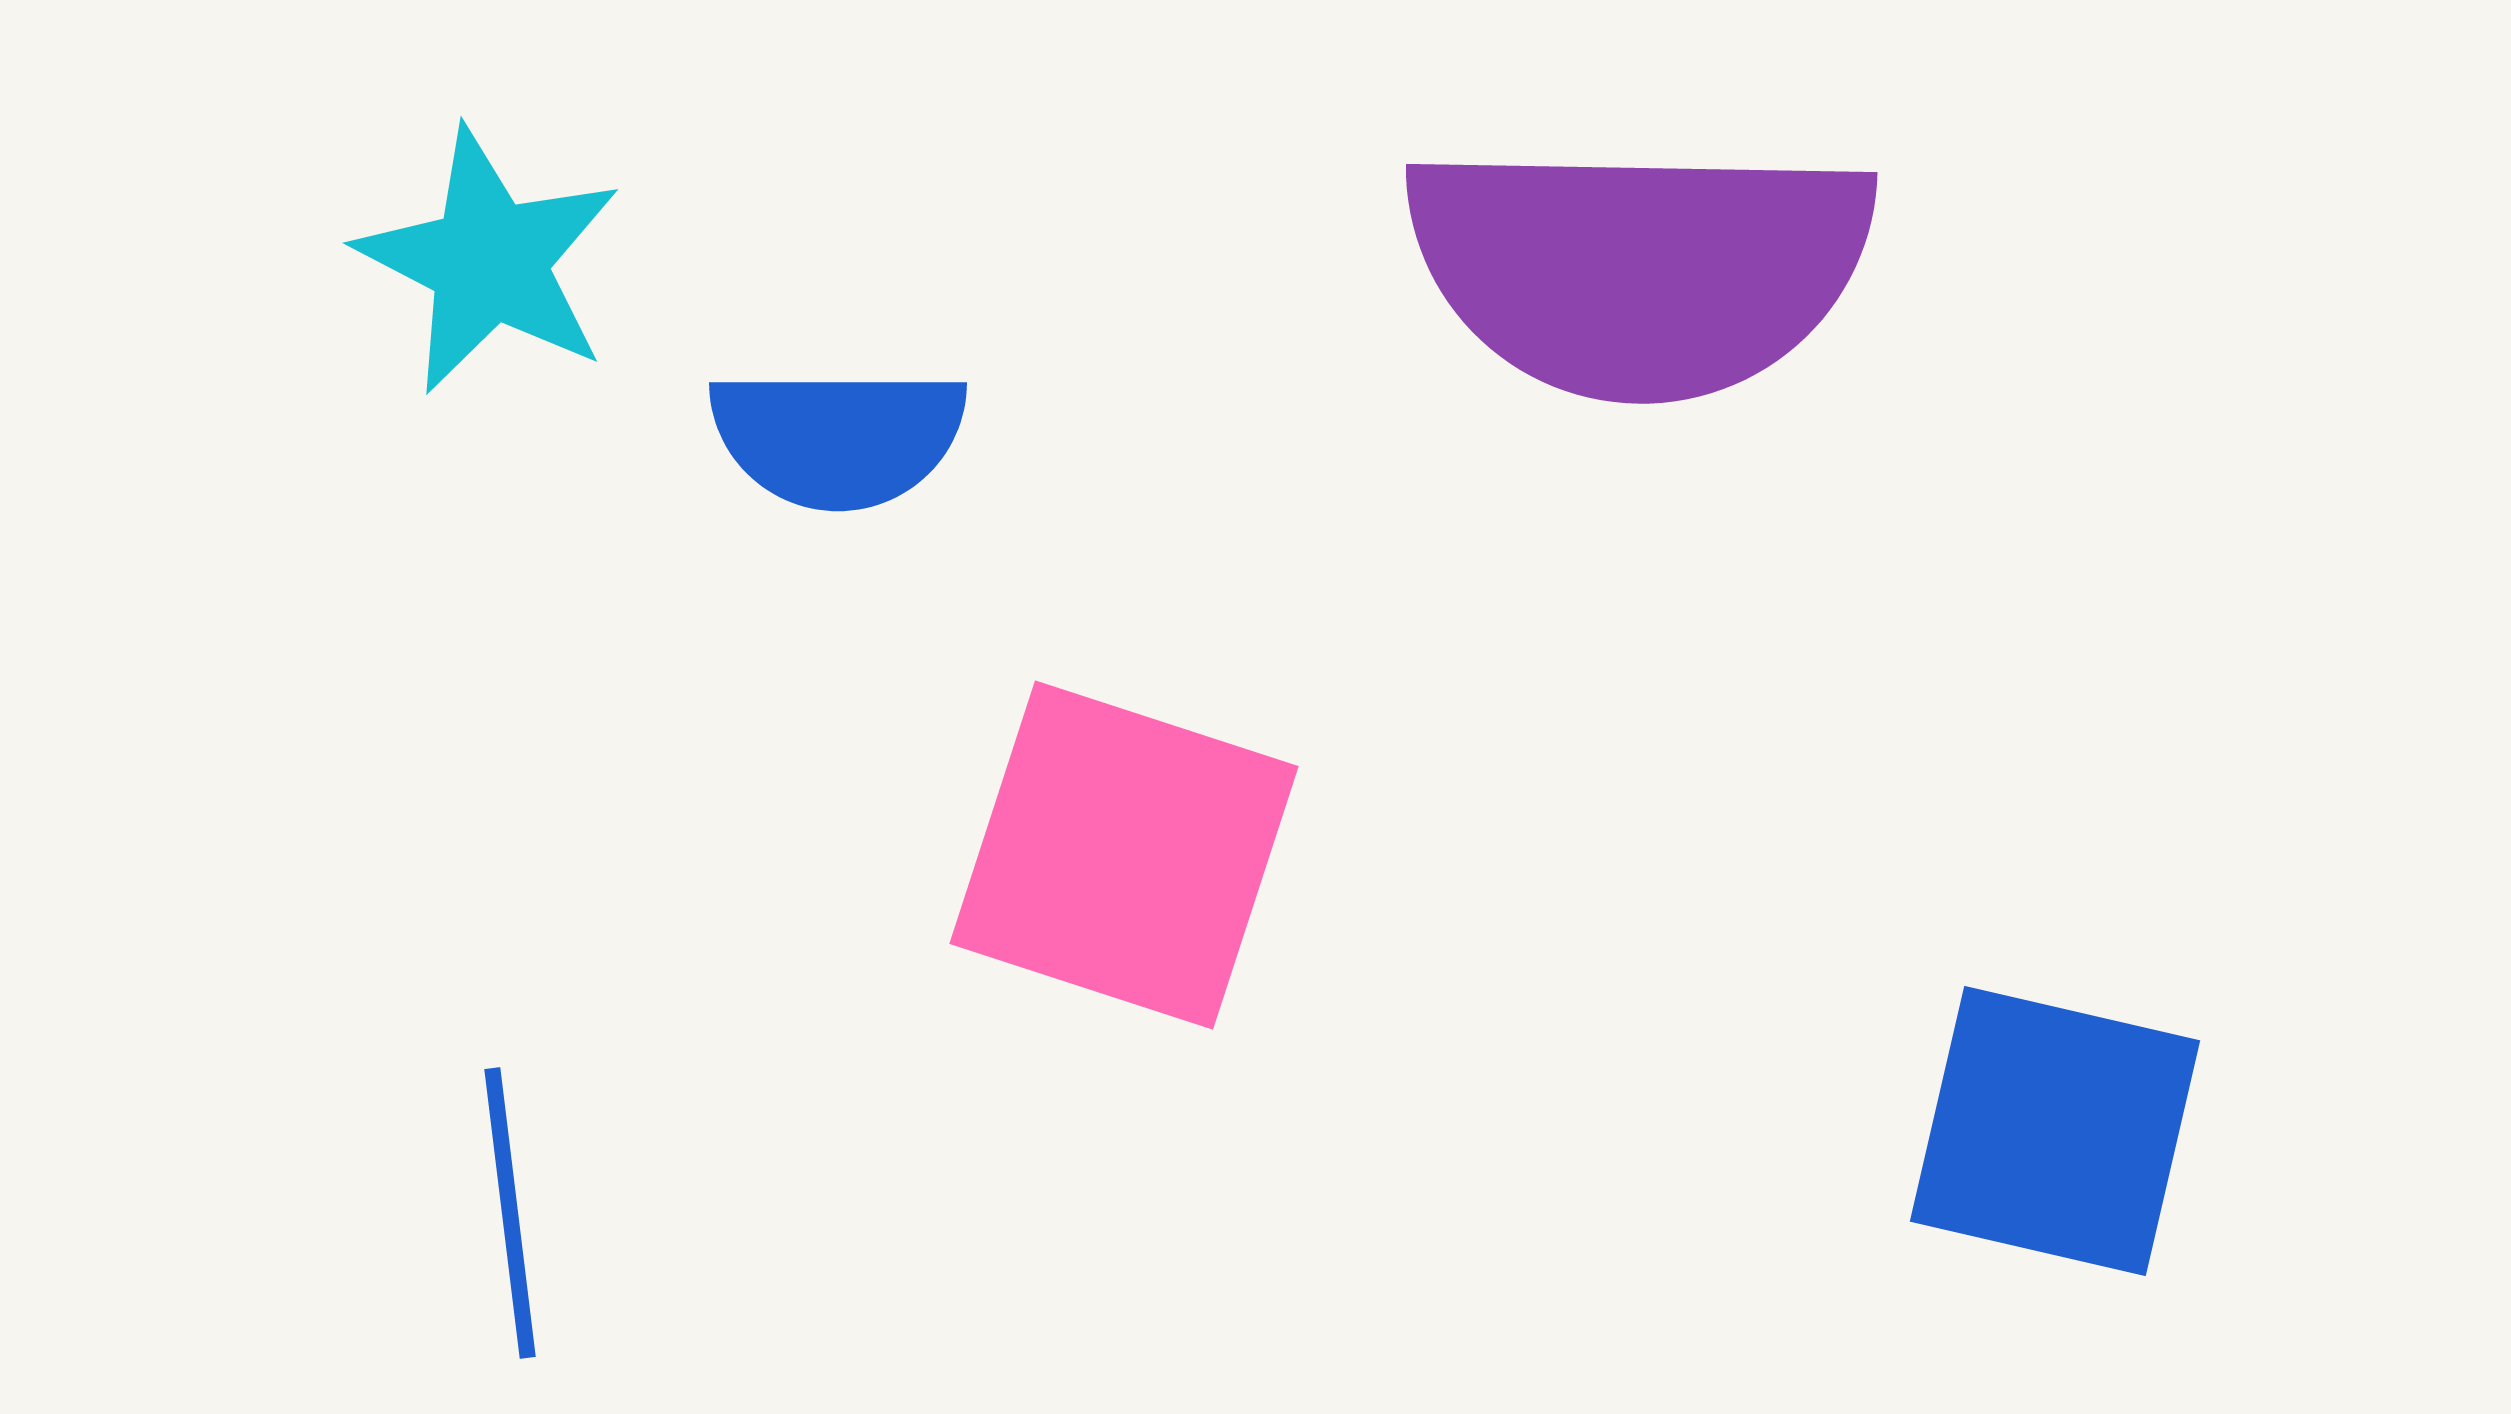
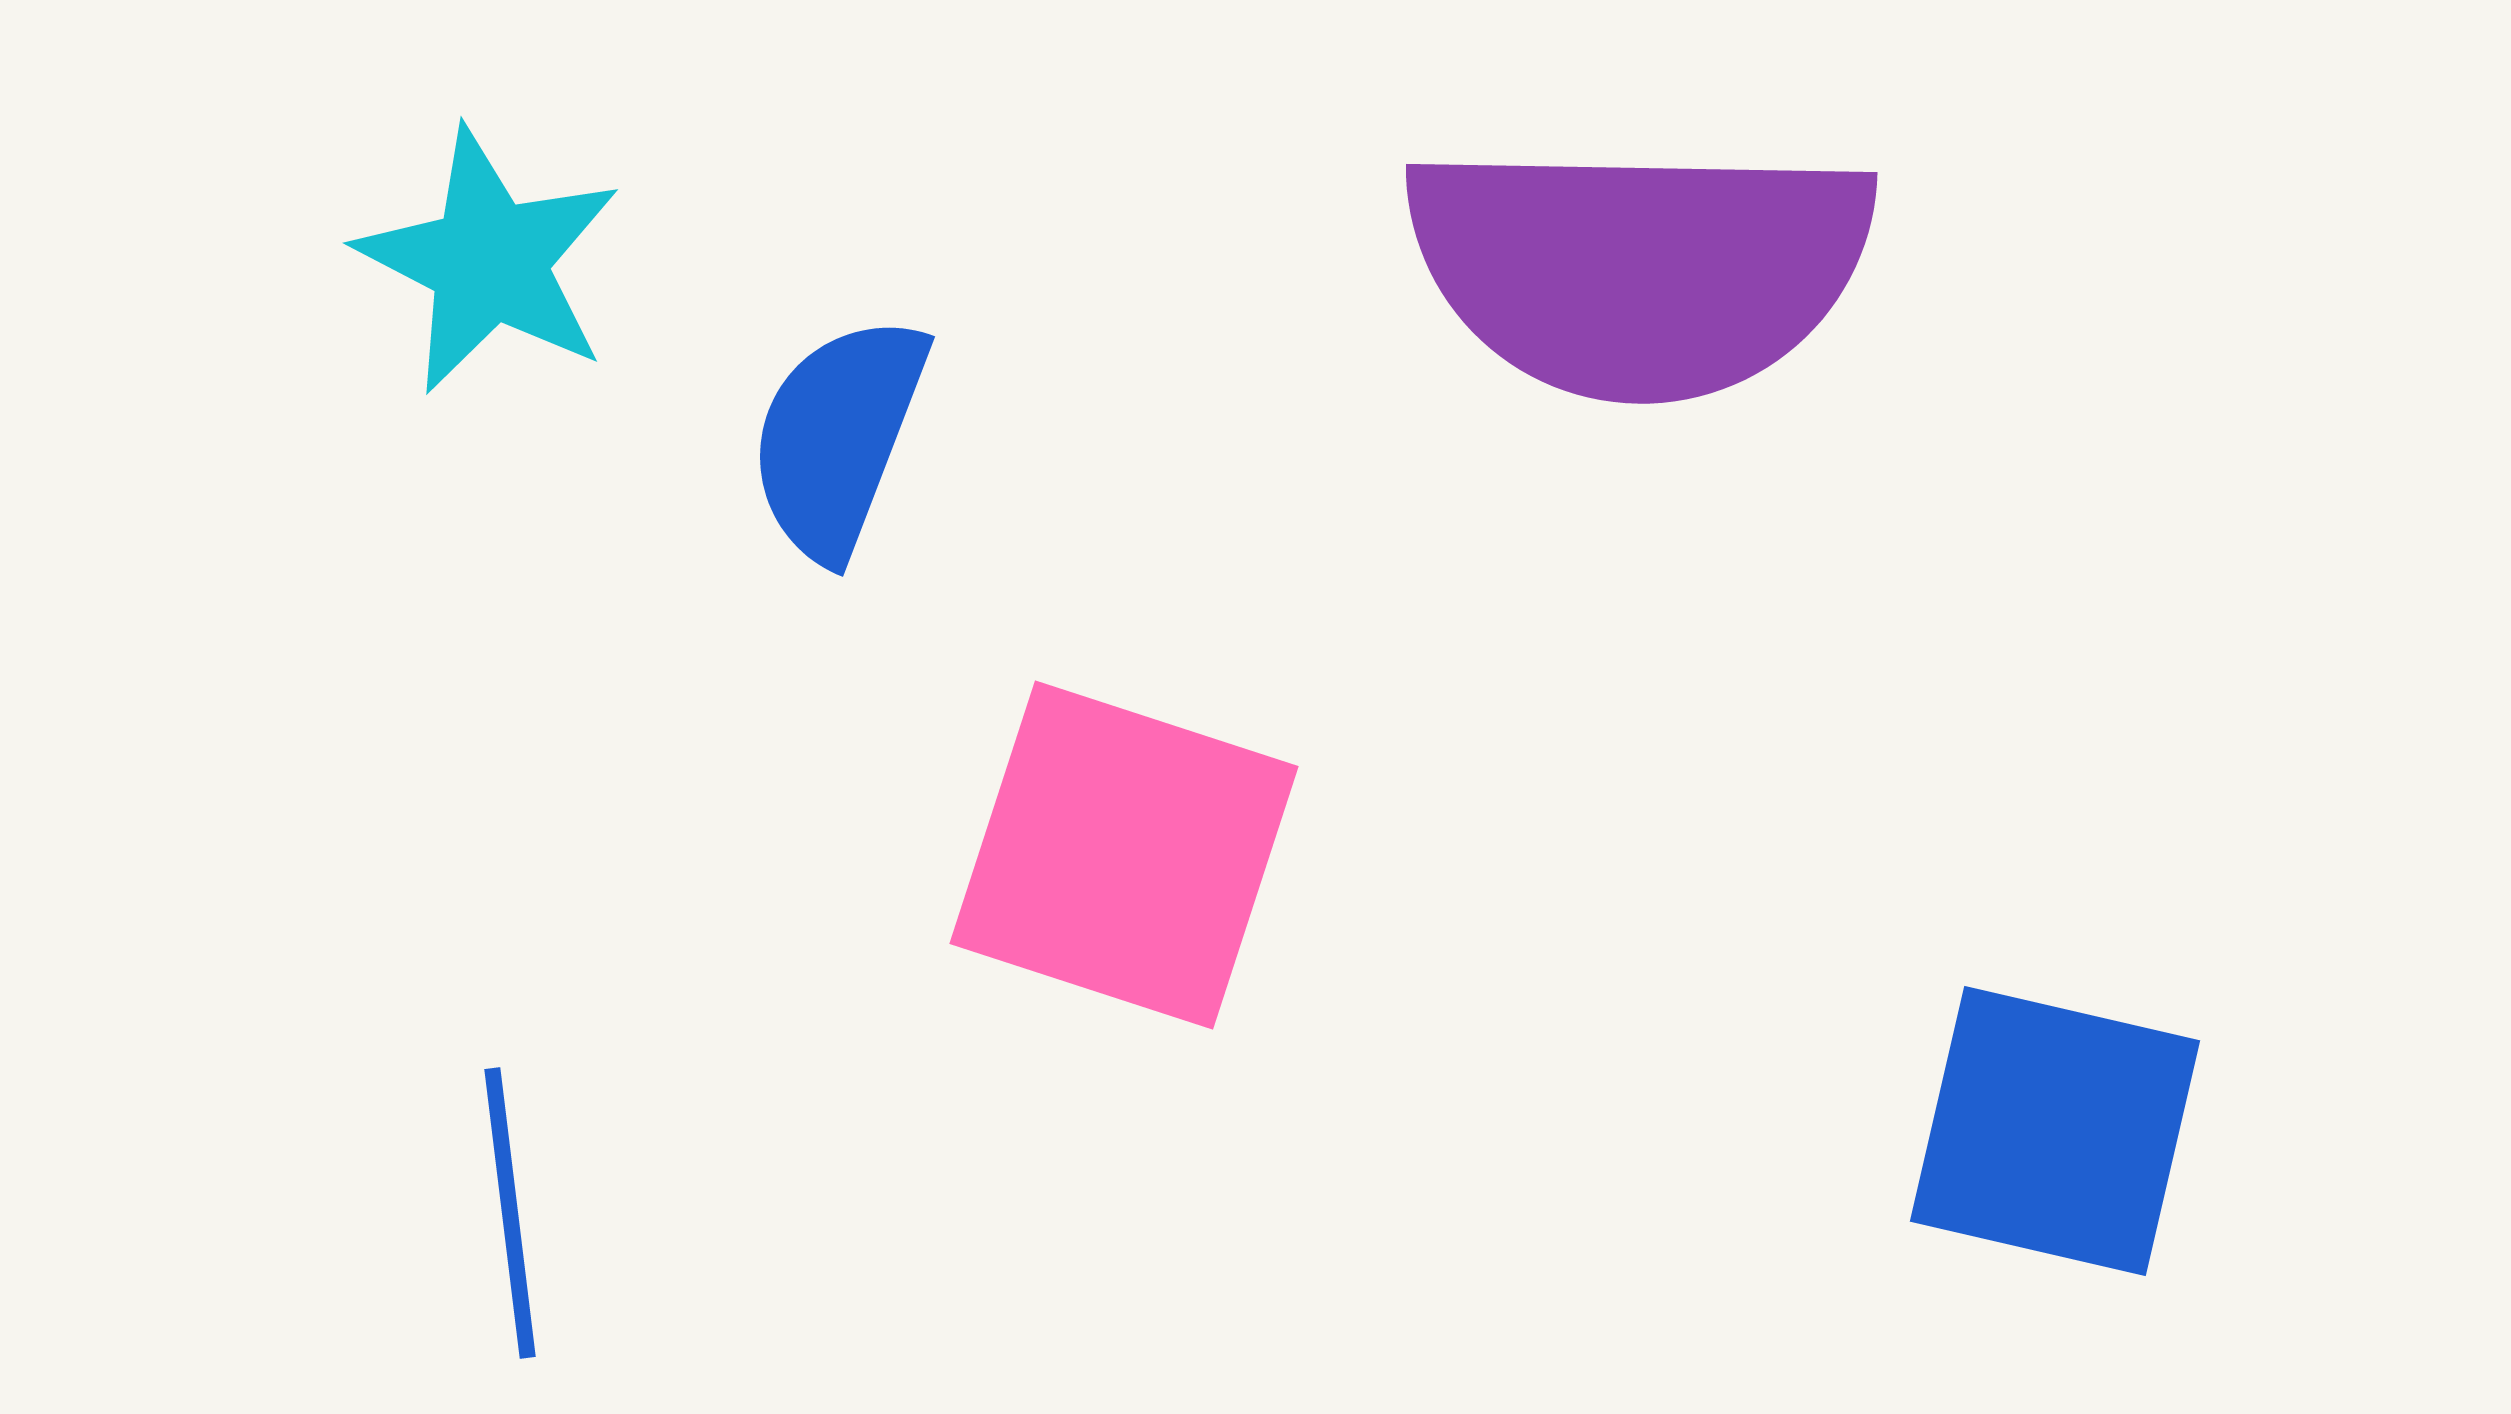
blue semicircle: rotated 111 degrees clockwise
